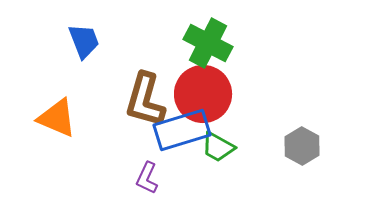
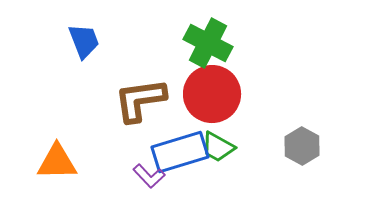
red circle: moved 9 px right
brown L-shape: moved 5 px left; rotated 66 degrees clockwise
orange triangle: moved 44 px down; rotated 24 degrees counterclockwise
blue rectangle: moved 2 px left, 22 px down
purple L-shape: moved 2 px right, 2 px up; rotated 68 degrees counterclockwise
